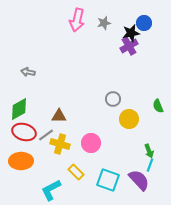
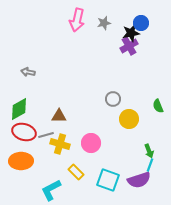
blue circle: moved 3 px left
gray line: rotated 21 degrees clockwise
purple semicircle: rotated 115 degrees clockwise
